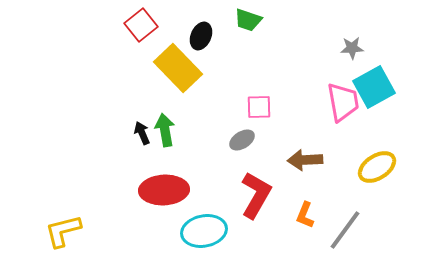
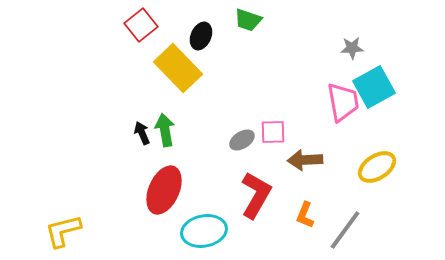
pink square: moved 14 px right, 25 px down
red ellipse: rotated 63 degrees counterclockwise
